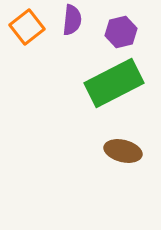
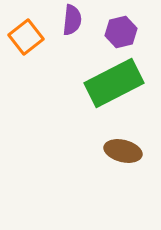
orange square: moved 1 px left, 10 px down
